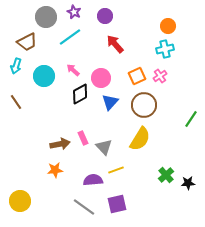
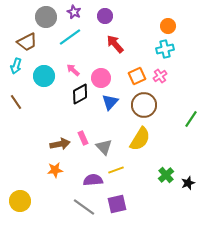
black star: rotated 16 degrees counterclockwise
